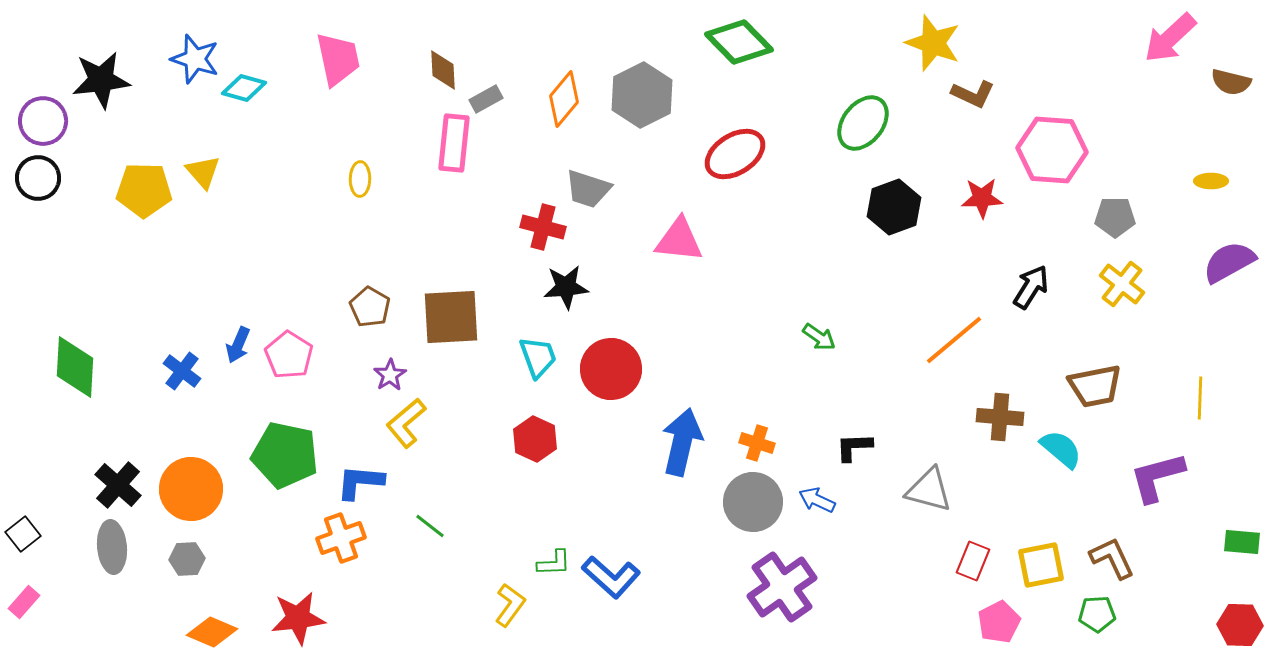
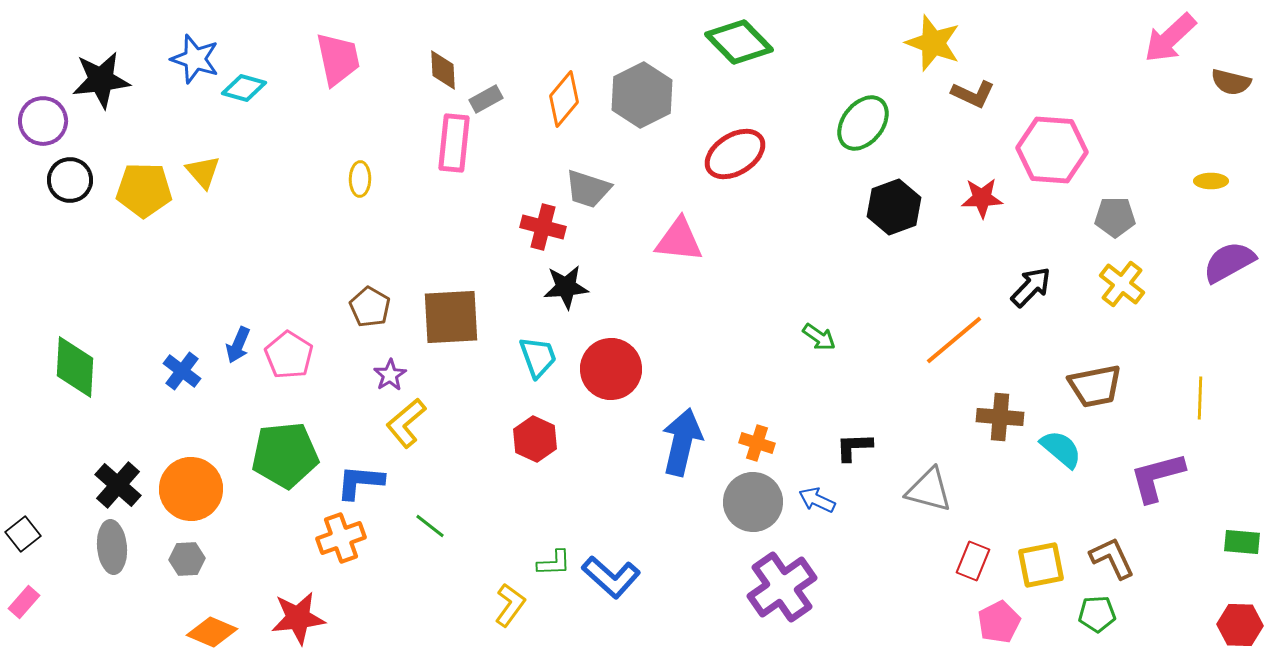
black circle at (38, 178): moved 32 px right, 2 px down
black arrow at (1031, 287): rotated 12 degrees clockwise
green pentagon at (285, 455): rotated 18 degrees counterclockwise
